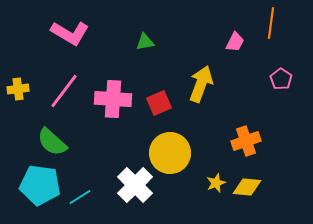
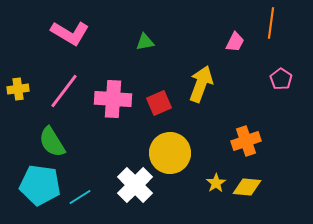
green semicircle: rotated 16 degrees clockwise
yellow star: rotated 12 degrees counterclockwise
